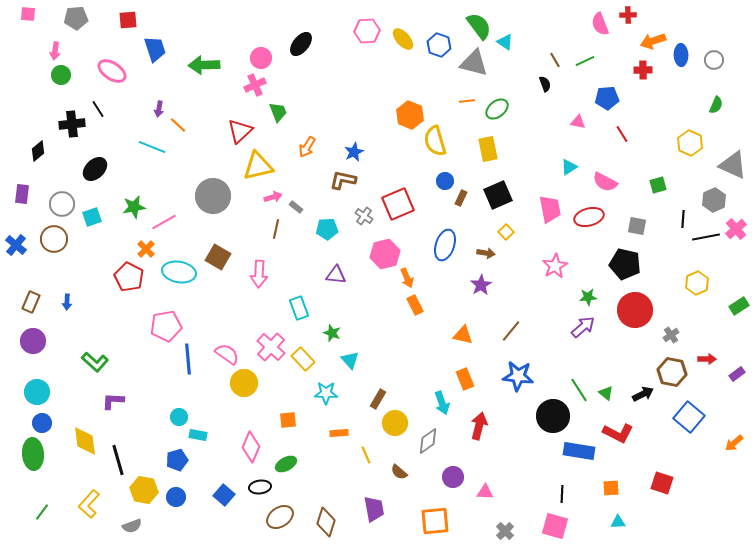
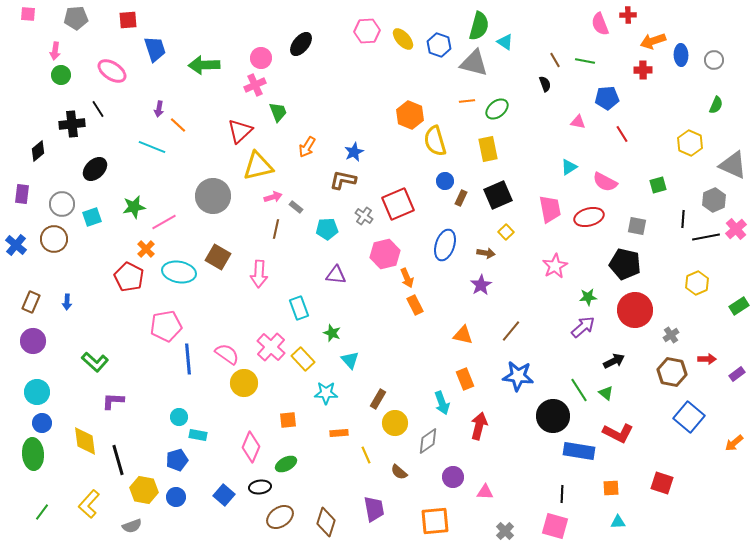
green semicircle at (479, 26): rotated 52 degrees clockwise
green line at (585, 61): rotated 36 degrees clockwise
black arrow at (643, 394): moved 29 px left, 33 px up
